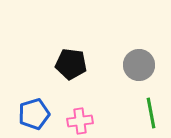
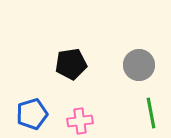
black pentagon: rotated 16 degrees counterclockwise
blue pentagon: moved 2 px left
